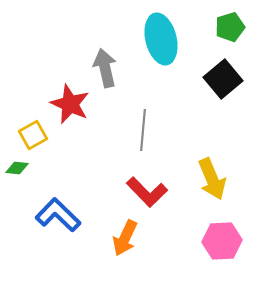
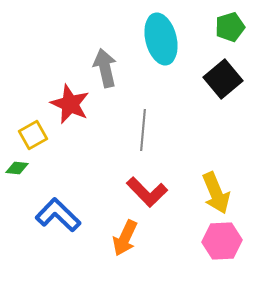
yellow arrow: moved 4 px right, 14 px down
